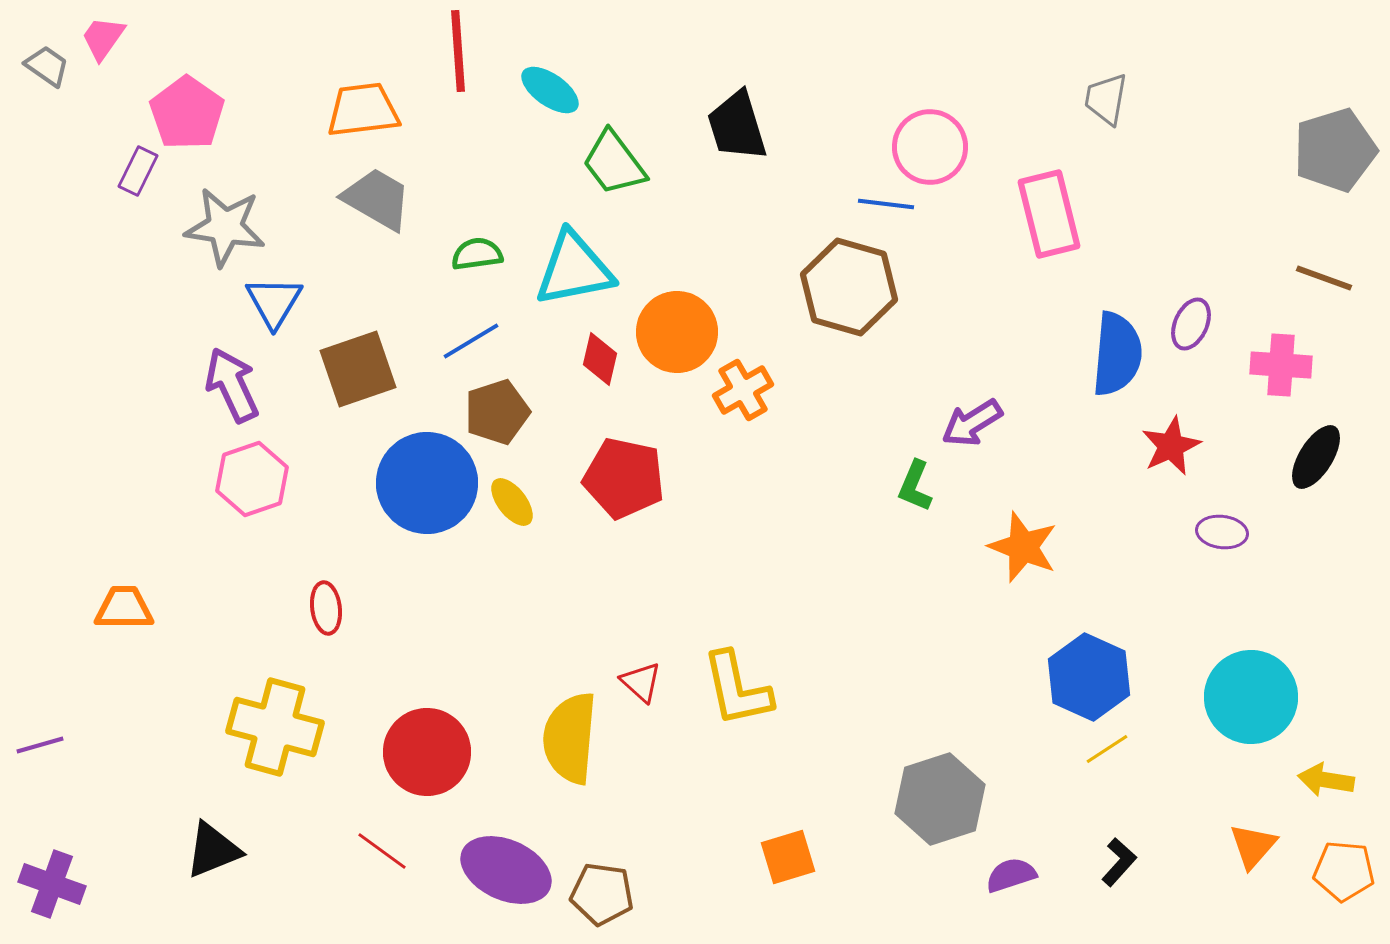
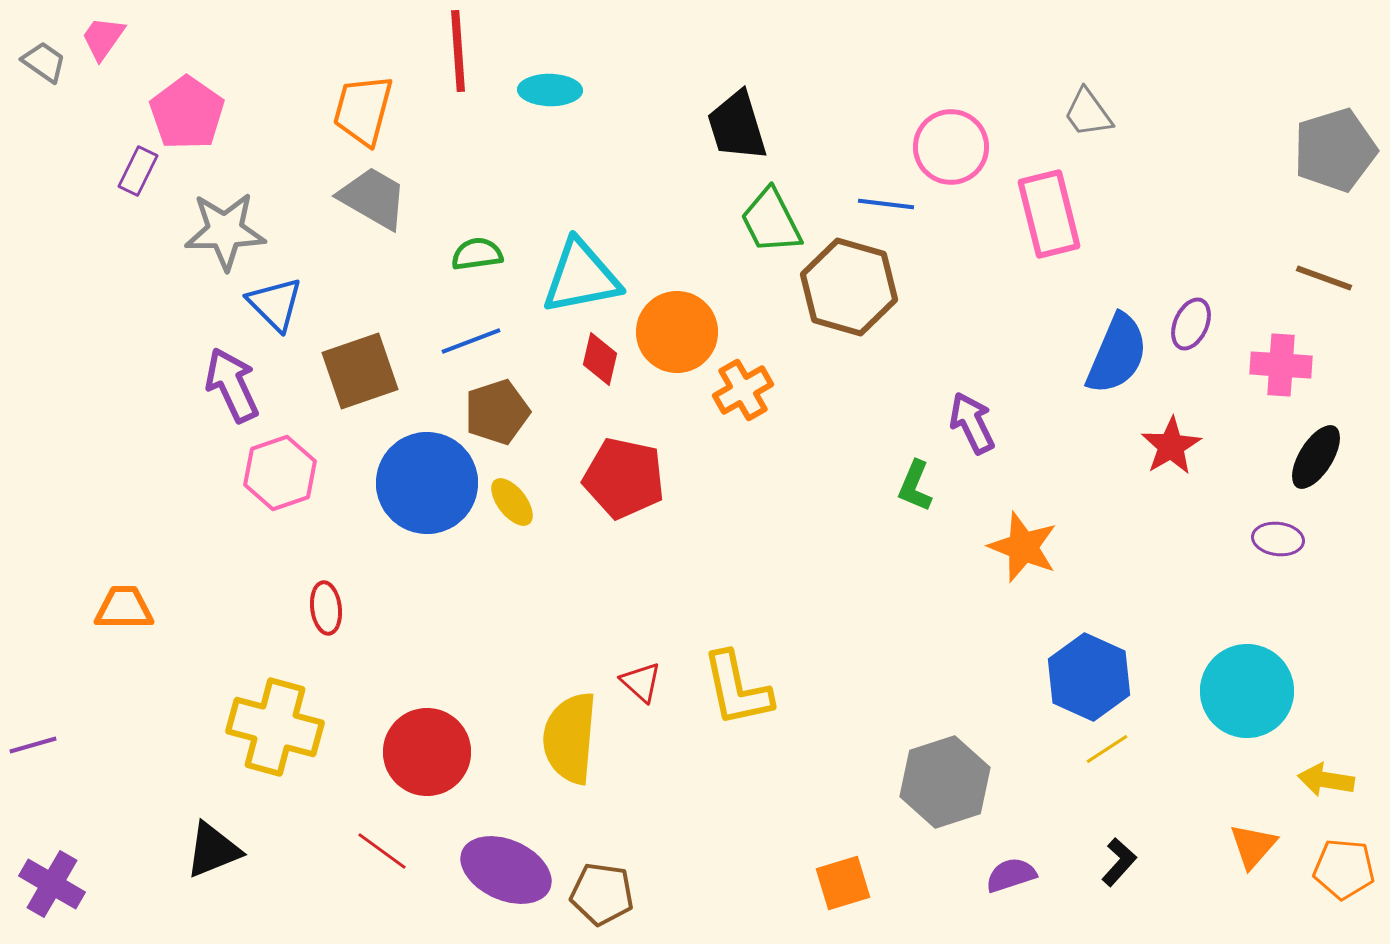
gray trapezoid at (47, 66): moved 3 px left, 4 px up
cyan ellipse at (550, 90): rotated 34 degrees counterclockwise
gray trapezoid at (1106, 99): moved 18 px left, 14 px down; rotated 46 degrees counterclockwise
orange trapezoid at (363, 110): rotated 68 degrees counterclockwise
pink circle at (930, 147): moved 21 px right
green trapezoid at (614, 163): moved 157 px right, 58 px down; rotated 10 degrees clockwise
gray trapezoid at (377, 199): moved 4 px left, 1 px up
gray star at (225, 227): moved 4 px down; rotated 10 degrees counterclockwise
cyan triangle at (574, 269): moved 7 px right, 8 px down
blue triangle at (274, 302): moved 1 px right, 2 px down; rotated 16 degrees counterclockwise
blue line at (471, 341): rotated 10 degrees clockwise
blue semicircle at (1117, 354): rotated 18 degrees clockwise
brown square at (358, 369): moved 2 px right, 2 px down
purple arrow at (972, 423): rotated 96 degrees clockwise
red star at (1171, 446): rotated 6 degrees counterclockwise
pink hexagon at (252, 479): moved 28 px right, 6 px up
purple ellipse at (1222, 532): moved 56 px right, 7 px down
cyan circle at (1251, 697): moved 4 px left, 6 px up
purple line at (40, 745): moved 7 px left
gray hexagon at (940, 799): moved 5 px right, 17 px up
orange square at (788, 857): moved 55 px right, 26 px down
orange pentagon at (1344, 871): moved 2 px up
purple cross at (52, 884): rotated 10 degrees clockwise
